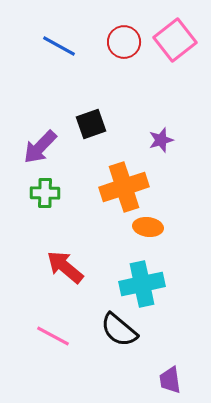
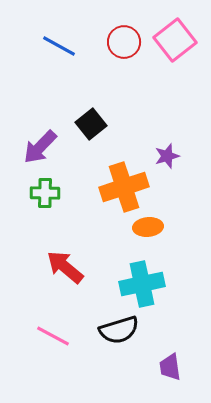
black square: rotated 20 degrees counterclockwise
purple star: moved 6 px right, 16 px down
orange ellipse: rotated 12 degrees counterclockwise
black semicircle: rotated 57 degrees counterclockwise
purple trapezoid: moved 13 px up
